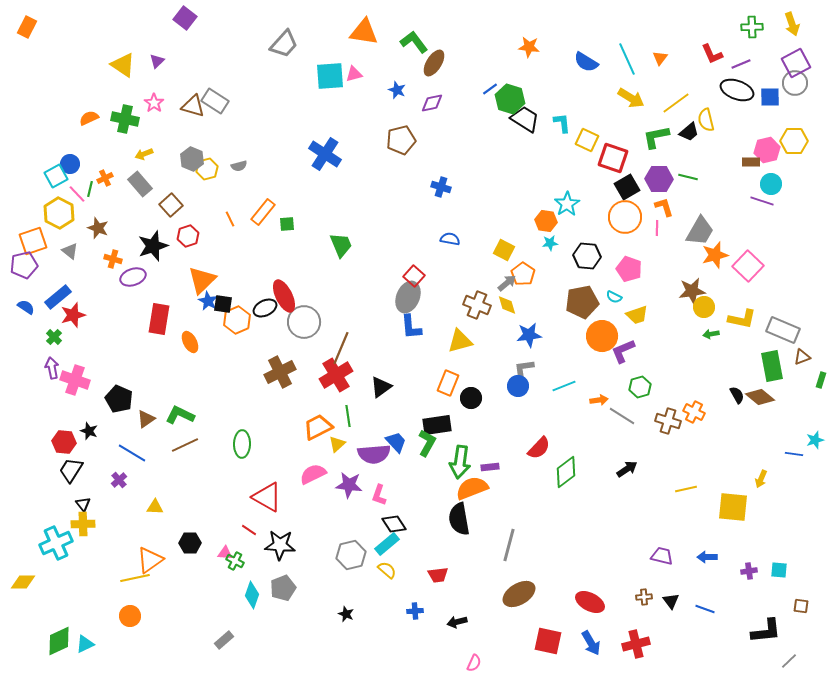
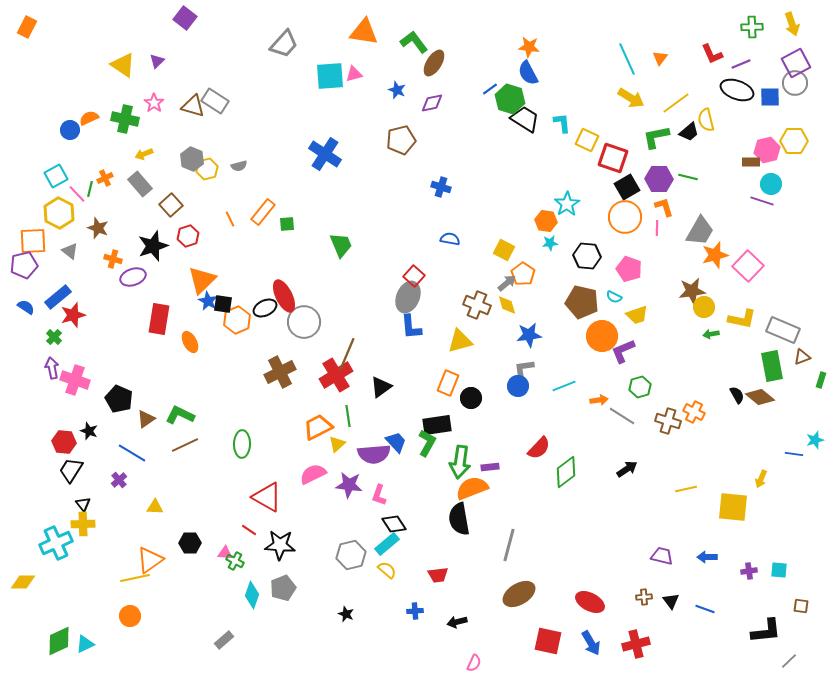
blue semicircle at (586, 62): moved 58 px left, 11 px down; rotated 30 degrees clockwise
blue circle at (70, 164): moved 34 px up
orange square at (33, 241): rotated 16 degrees clockwise
brown pentagon at (582, 302): rotated 24 degrees clockwise
brown line at (341, 348): moved 6 px right, 6 px down
